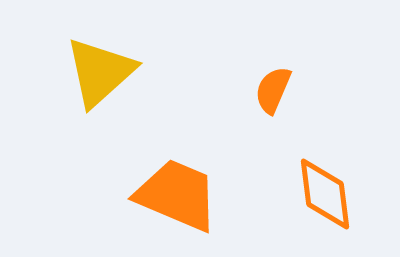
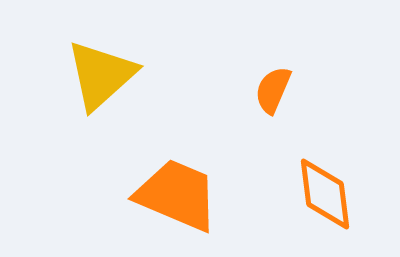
yellow triangle: moved 1 px right, 3 px down
